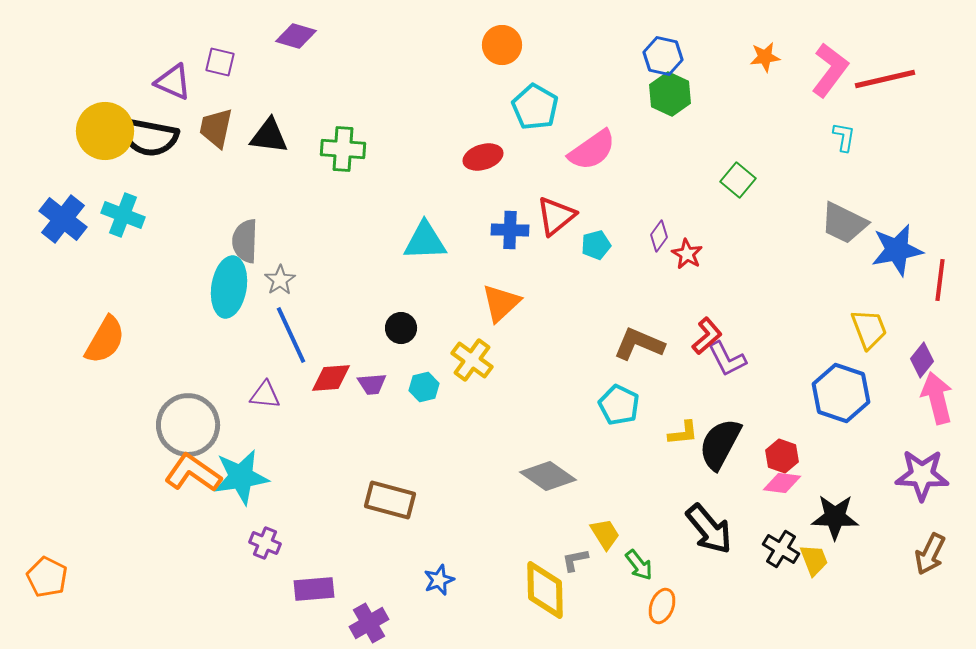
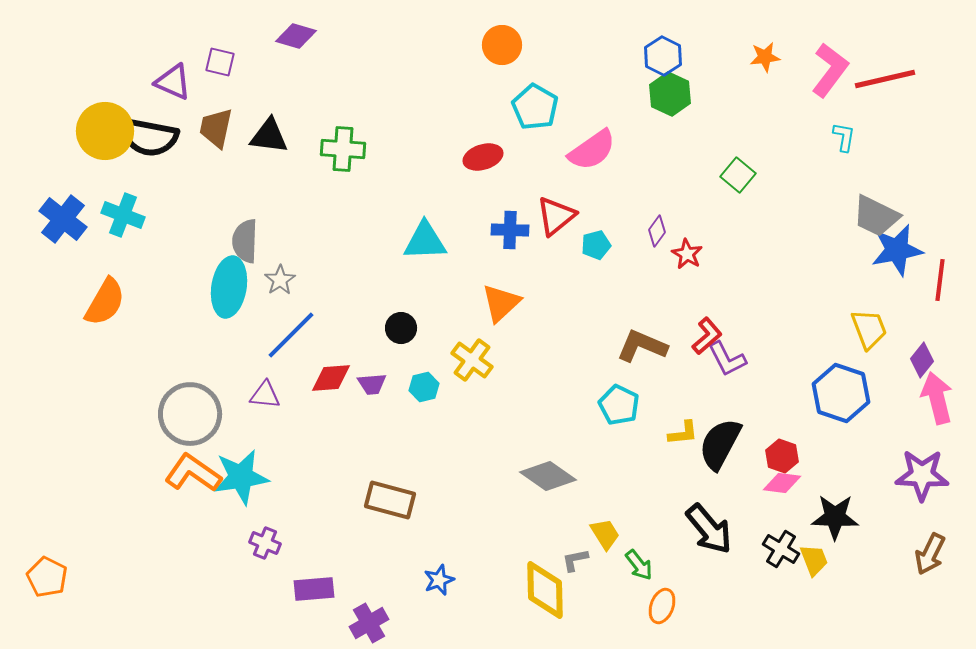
blue hexagon at (663, 56): rotated 15 degrees clockwise
green square at (738, 180): moved 5 px up
gray trapezoid at (844, 223): moved 32 px right, 7 px up
purple diamond at (659, 236): moved 2 px left, 5 px up
blue line at (291, 335): rotated 70 degrees clockwise
orange semicircle at (105, 340): moved 38 px up
brown L-shape at (639, 344): moved 3 px right, 2 px down
gray circle at (188, 425): moved 2 px right, 11 px up
